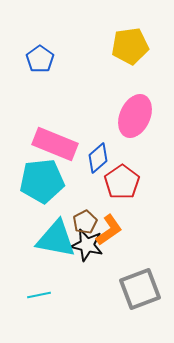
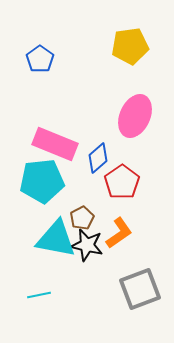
brown pentagon: moved 3 px left, 4 px up
orange L-shape: moved 10 px right, 3 px down
